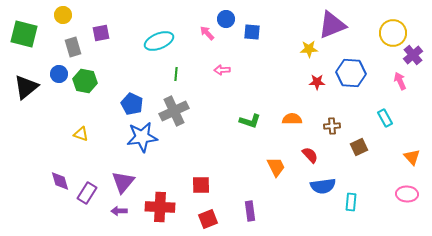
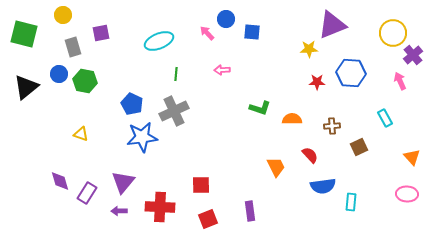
green L-shape at (250, 121): moved 10 px right, 13 px up
